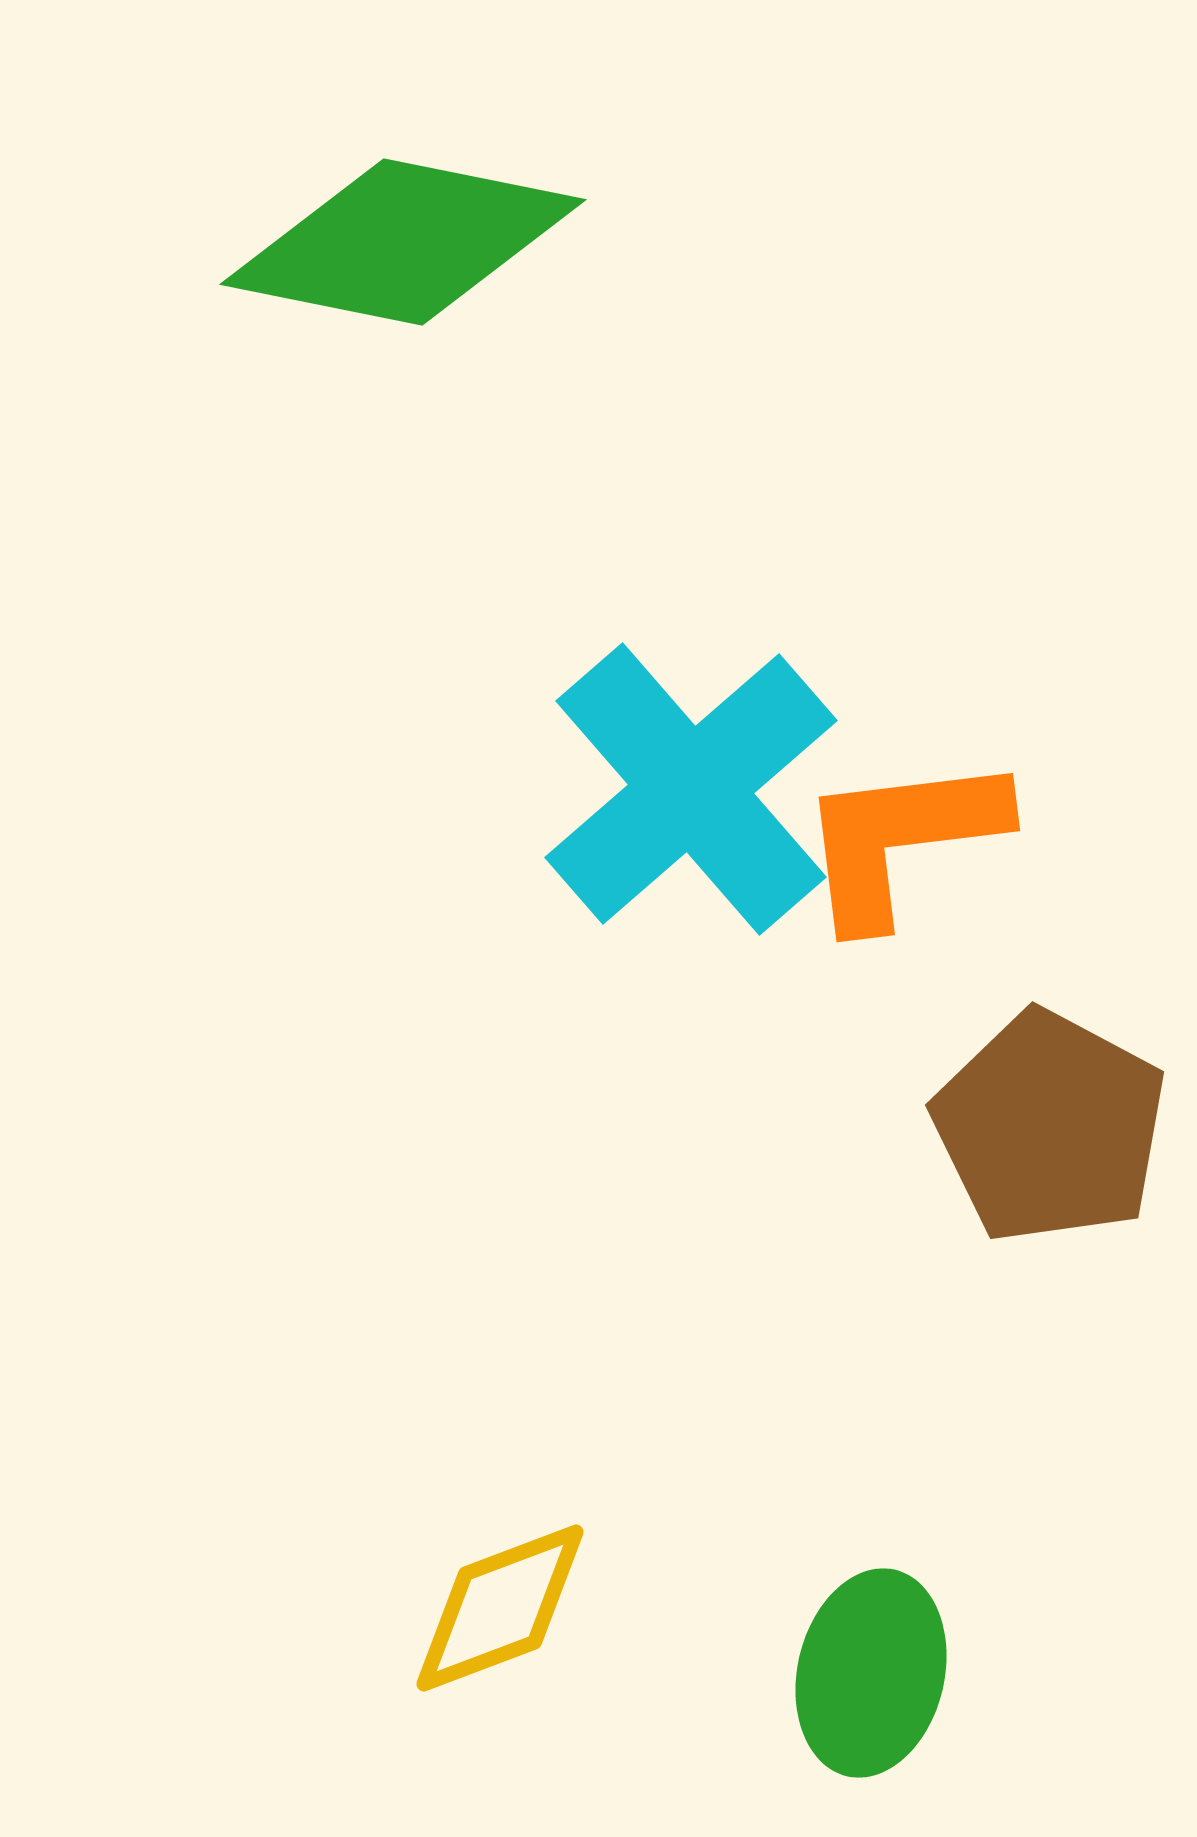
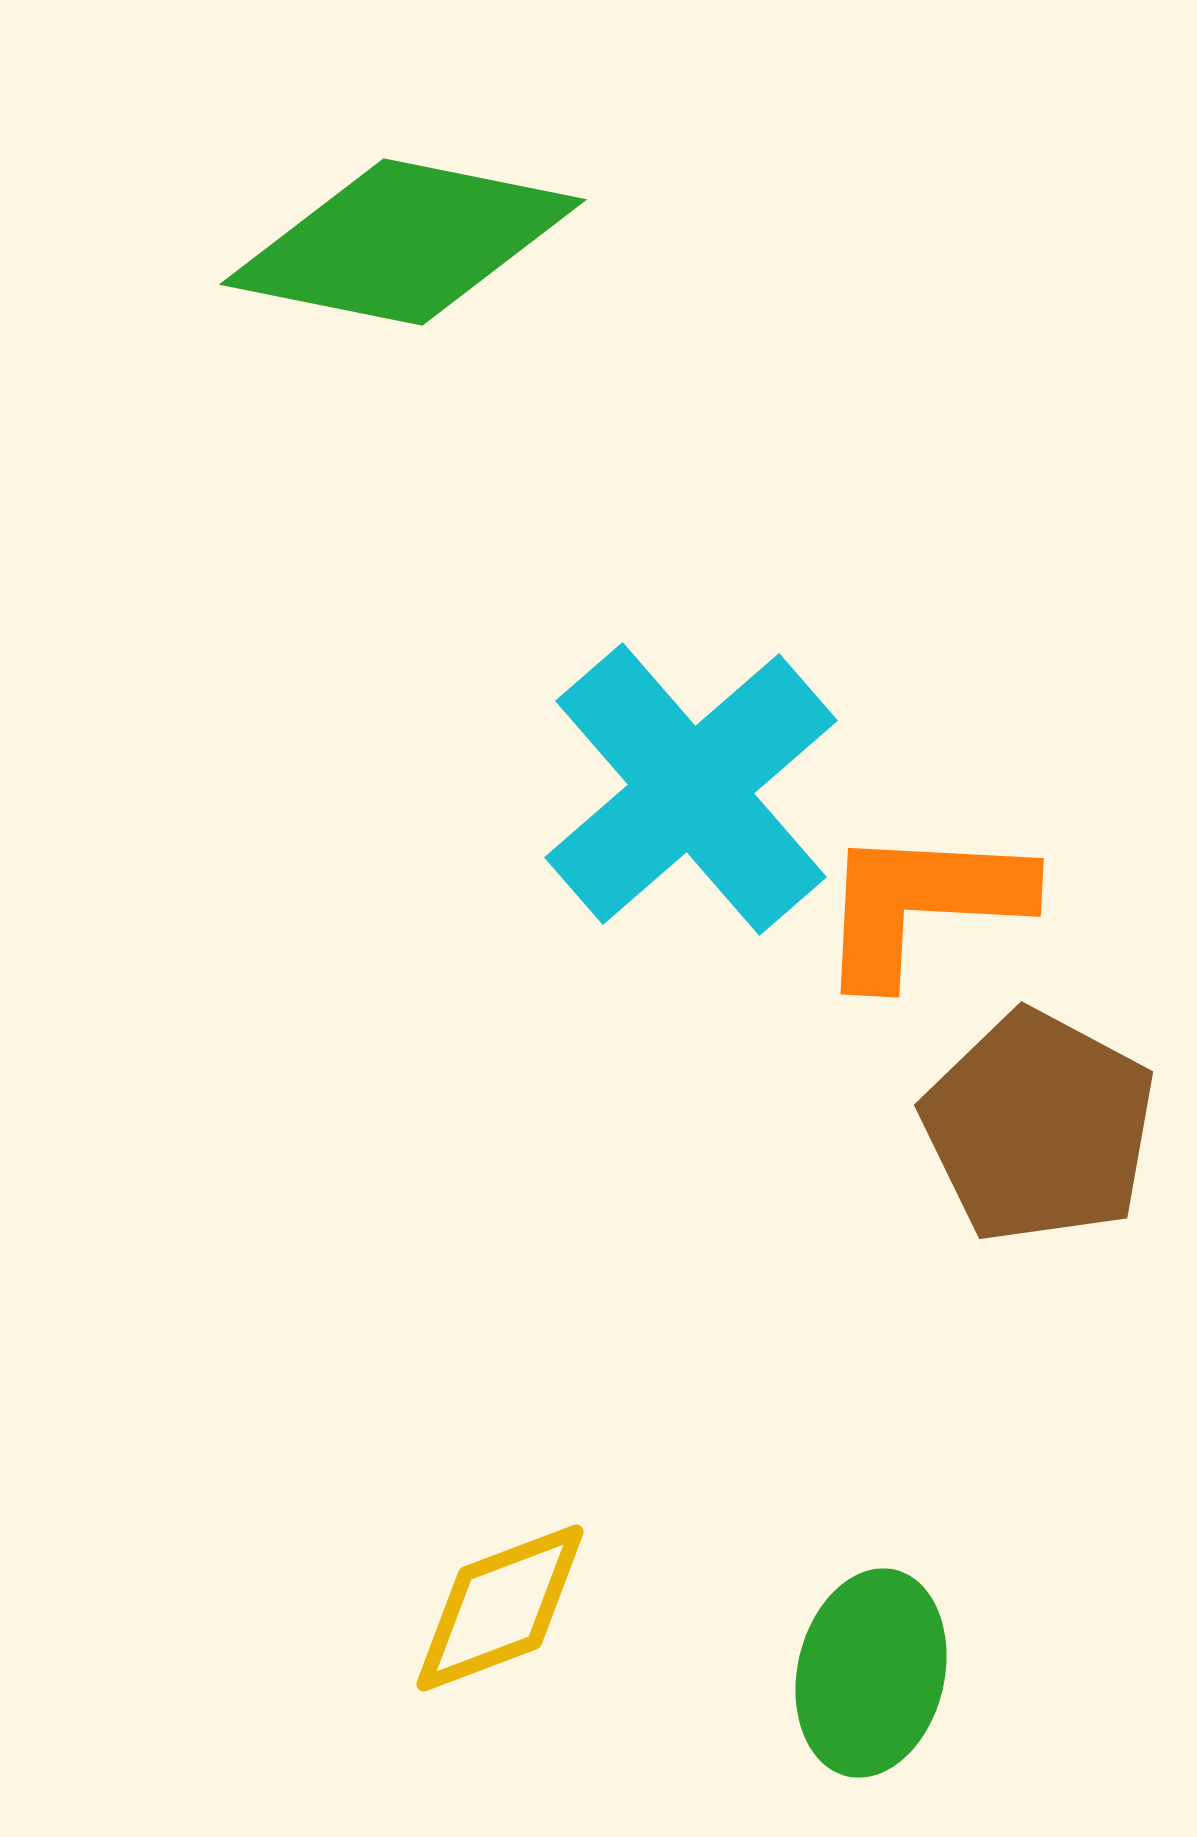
orange L-shape: moved 21 px right, 65 px down; rotated 10 degrees clockwise
brown pentagon: moved 11 px left
